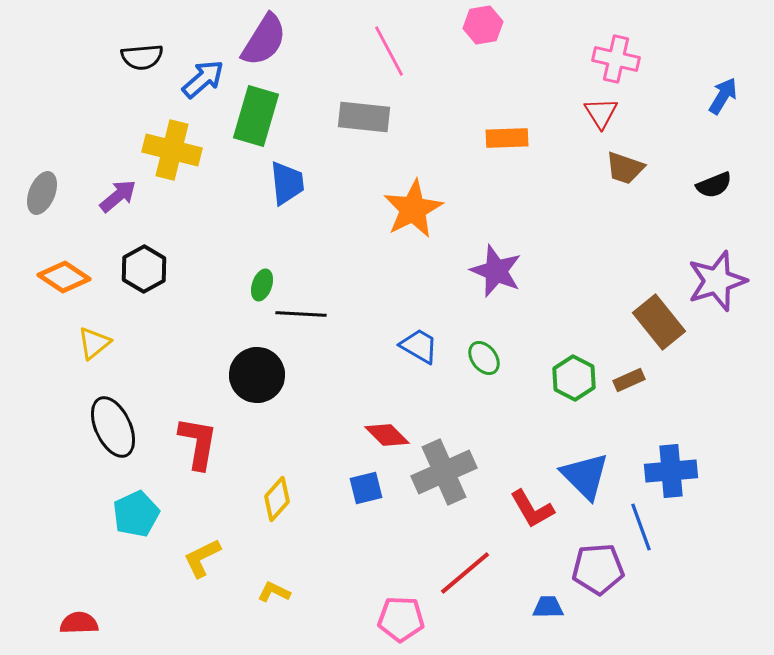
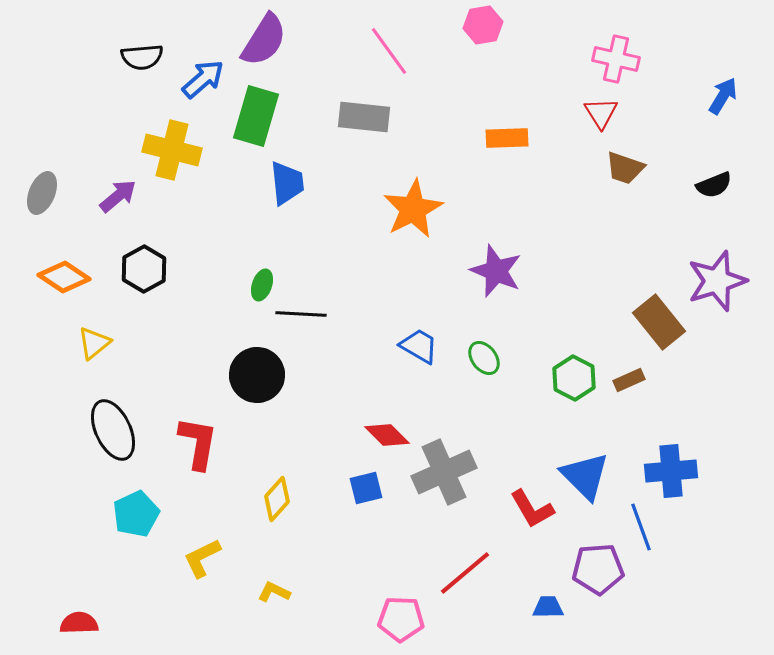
pink line at (389, 51): rotated 8 degrees counterclockwise
black ellipse at (113, 427): moved 3 px down
